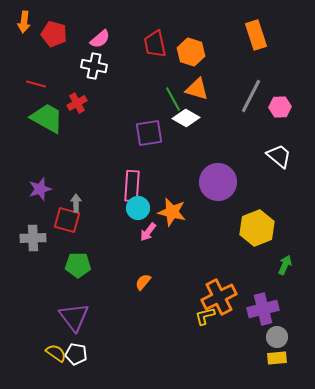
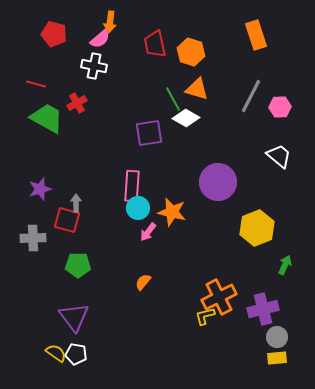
orange arrow: moved 86 px right
